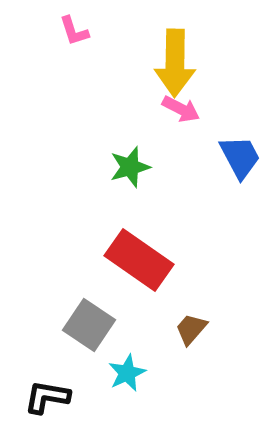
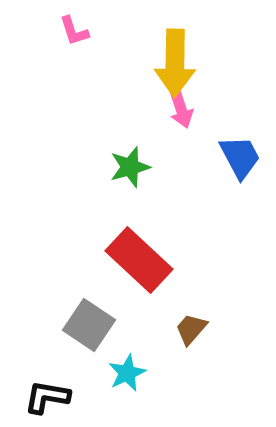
pink arrow: rotated 45 degrees clockwise
red rectangle: rotated 8 degrees clockwise
